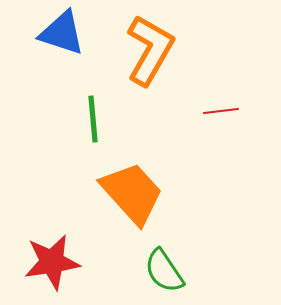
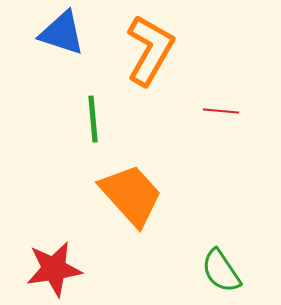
red line: rotated 12 degrees clockwise
orange trapezoid: moved 1 px left, 2 px down
red star: moved 2 px right, 7 px down
green semicircle: moved 57 px right
